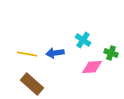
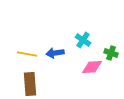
brown rectangle: moved 2 px left; rotated 45 degrees clockwise
